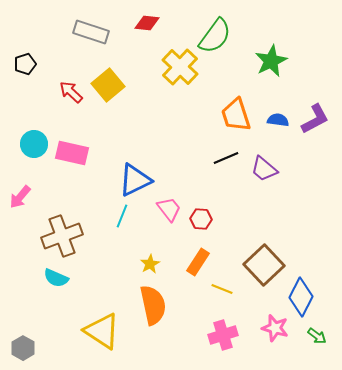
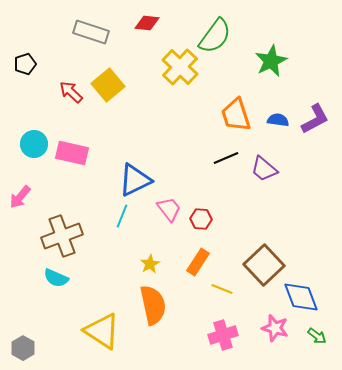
blue diamond: rotated 48 degrees counterclockwise
